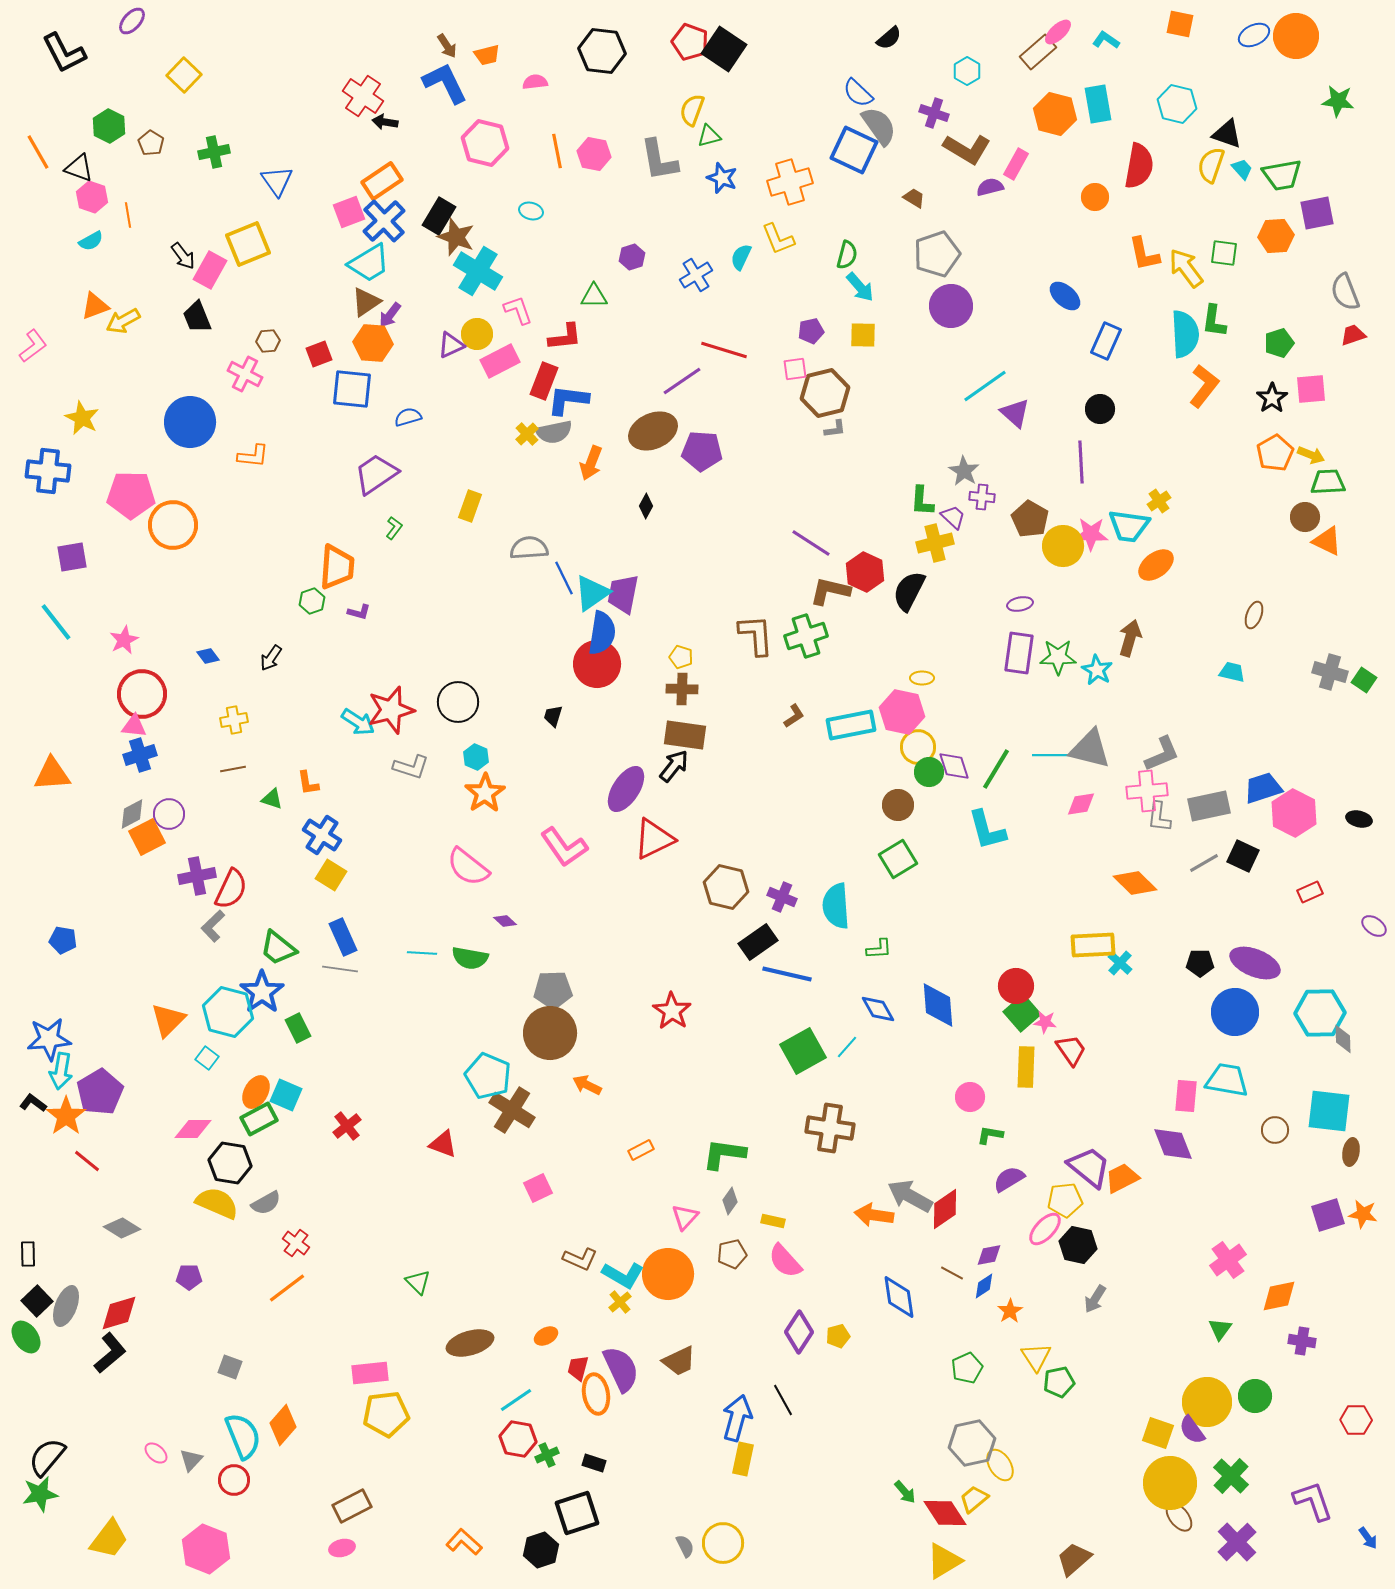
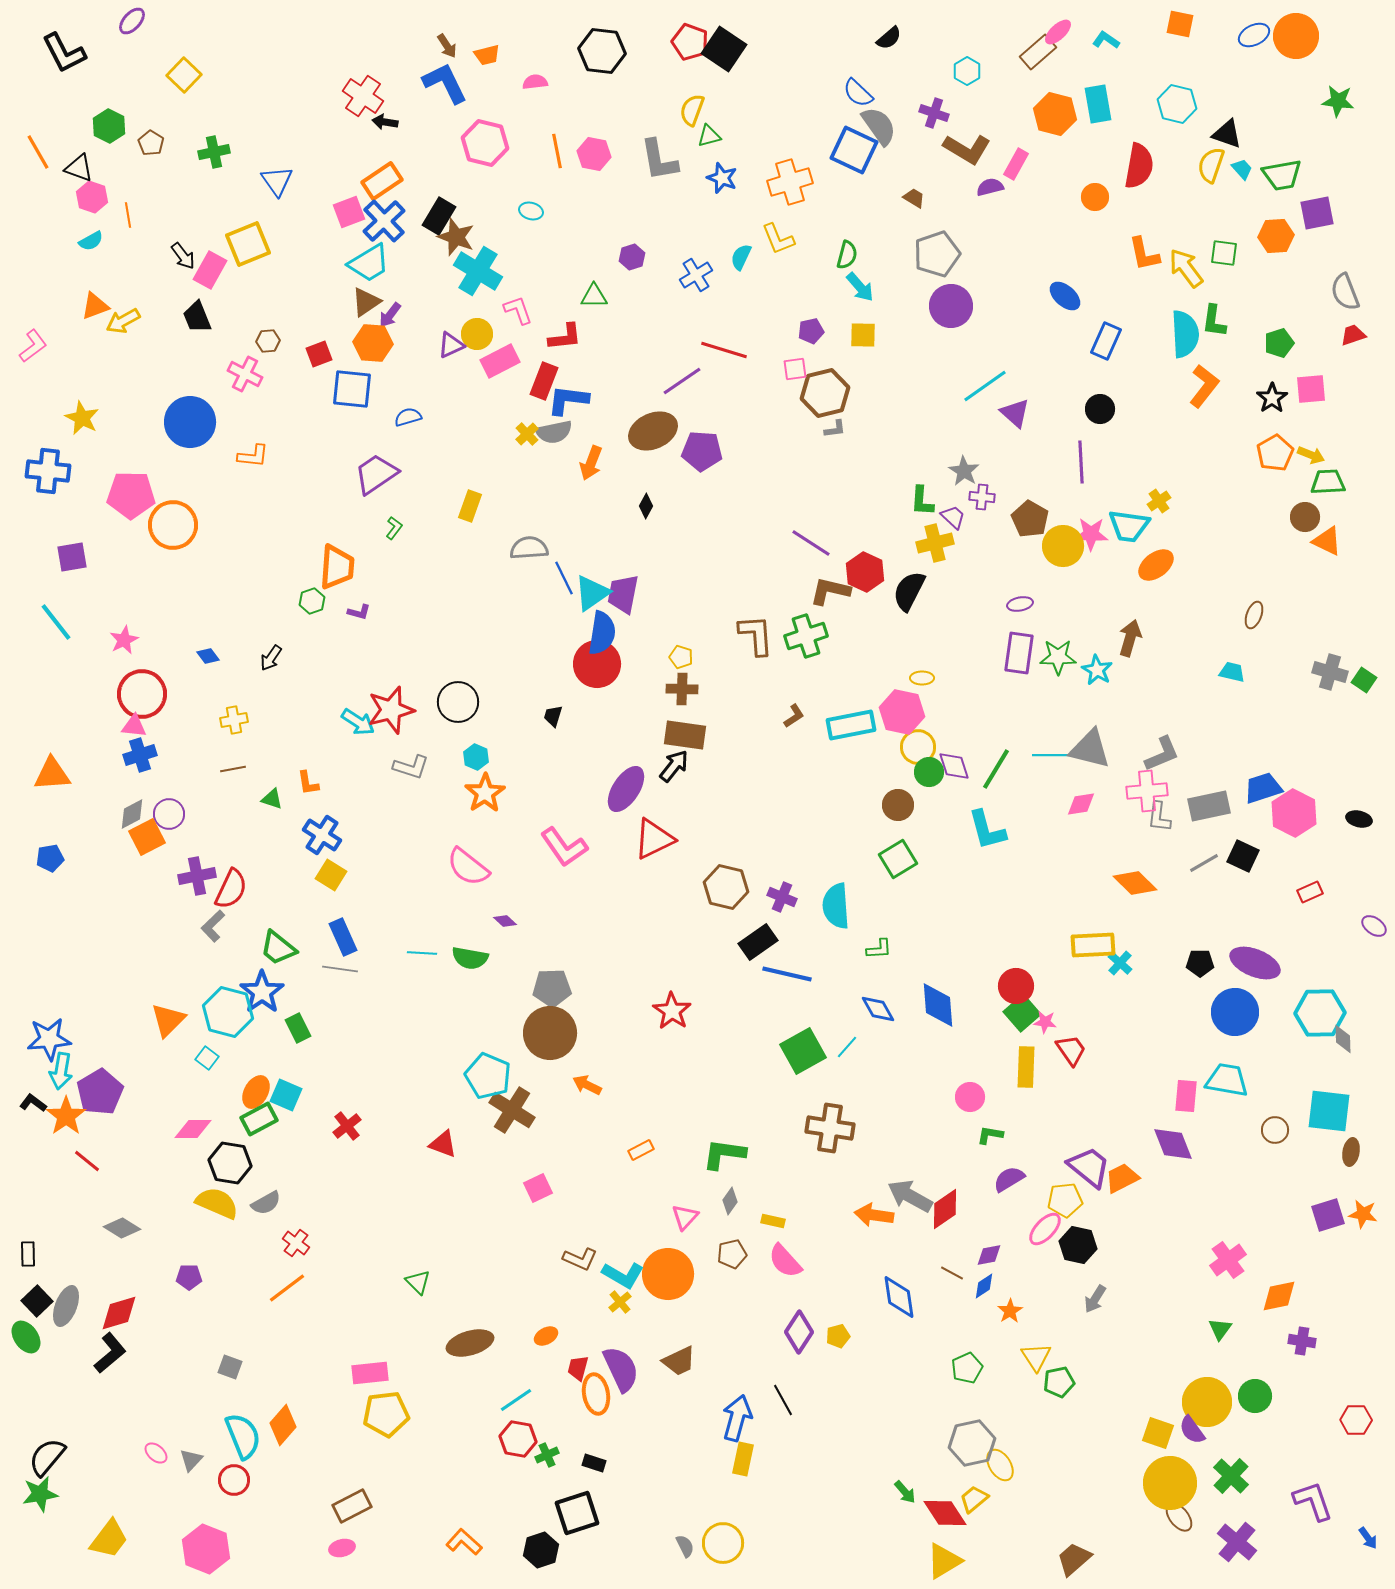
blue pentagon at (63, 940): moved 13 px left, 82 px up; rotated 20 degrees counterclockwise
gray pentagon at (553, 990): moved 1 px left, 2 px up
purple cross at (1237, 1542): rotated 6 degrees counterclockwise
